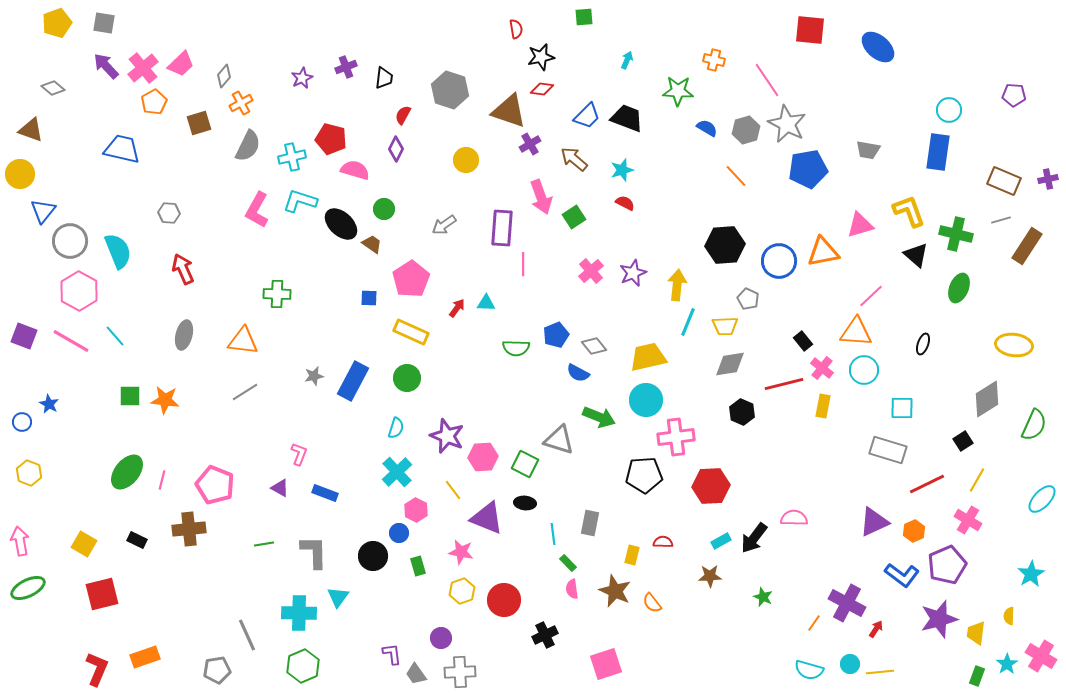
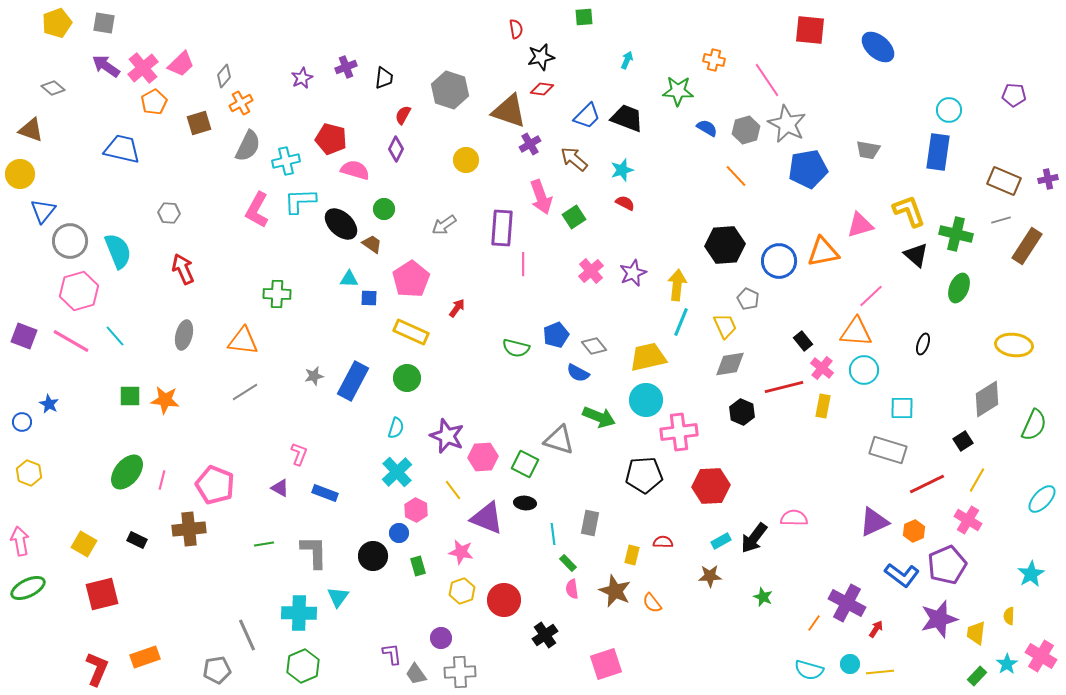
purple arrow at (106, 66): rotated 12 degrees counterclockwise
cyan cross at (292, 157): moved 6 px left, 4 px down
cyan L-shape at (300, 201): rotated 20 degrees counterclockwise
pink hexagon at (79, 291): rotated 15 degrees clockwise
cyan triangle at (486, 303): moved 137 px left, 24 px up
cyan line at (688, 322): moved 7 px left
yellow trapezoid at (725, 326): rotated 112 degrees counterclockwise
green semicircle at (516, 348): rotated 12 degrees clockwise
red line at (784, 384): moved 3 px down
pink cross at (676, 437): moved 3 px right, 5 px up
black cross at (545, 635): rotated 10 degrees counterclockwise
green rectangle at (977, 676): rotated 24 degrees clockwise
